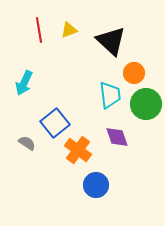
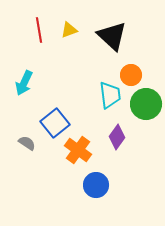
black triangle: moved 1 px right, 5 px up
orange circle: moved 3 px left, 2 px down
purple diamond: rotated 55 degrees clockwise
